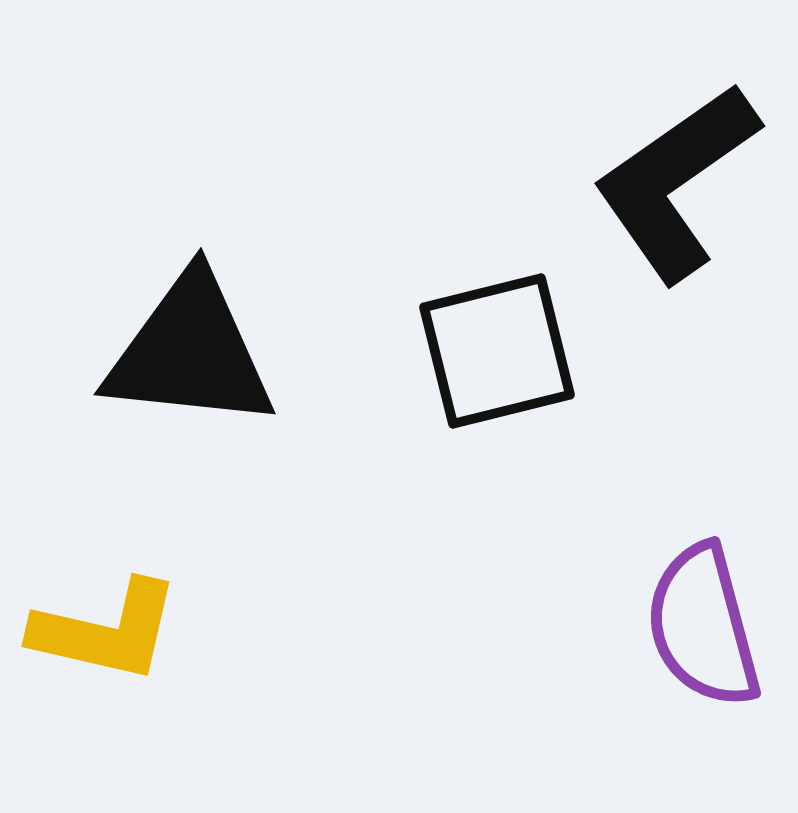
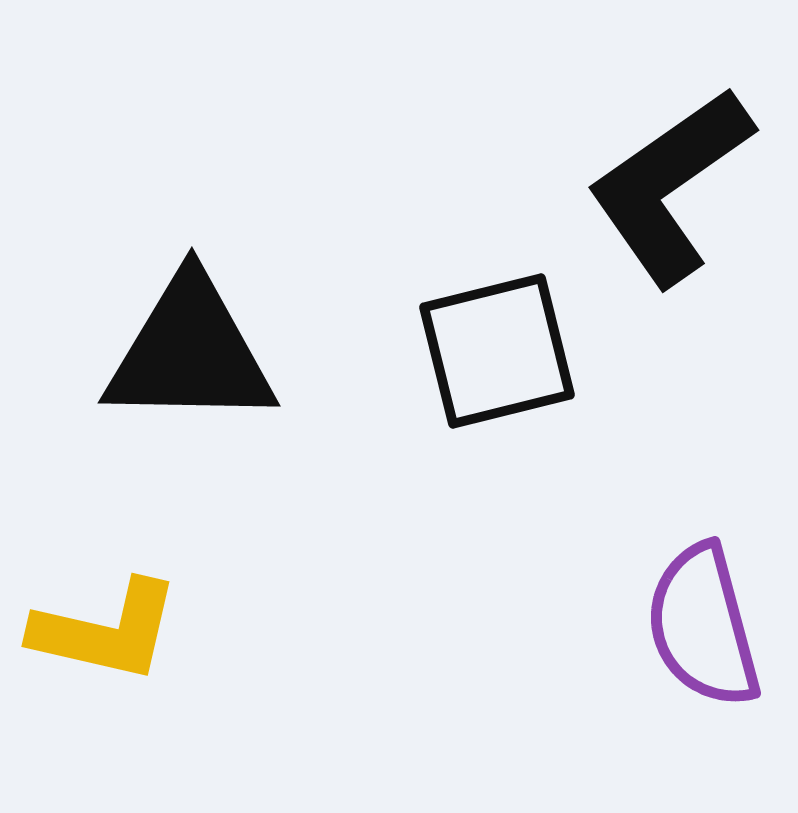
black L-shape: moved 6 px left, 4 px down
black triangle: rotated 5 degrees counterclockwise
